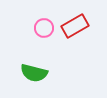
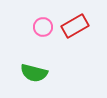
pink circle: moved 1 px left, 1 px up
